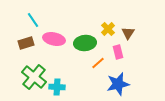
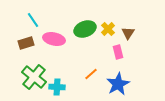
green ellipse: moved 14 px up; rotated 15 degrees counterclockwise
orange line: moved 7 px left, 11 px down
blue star: rotated 15 degrees counterclockwise
